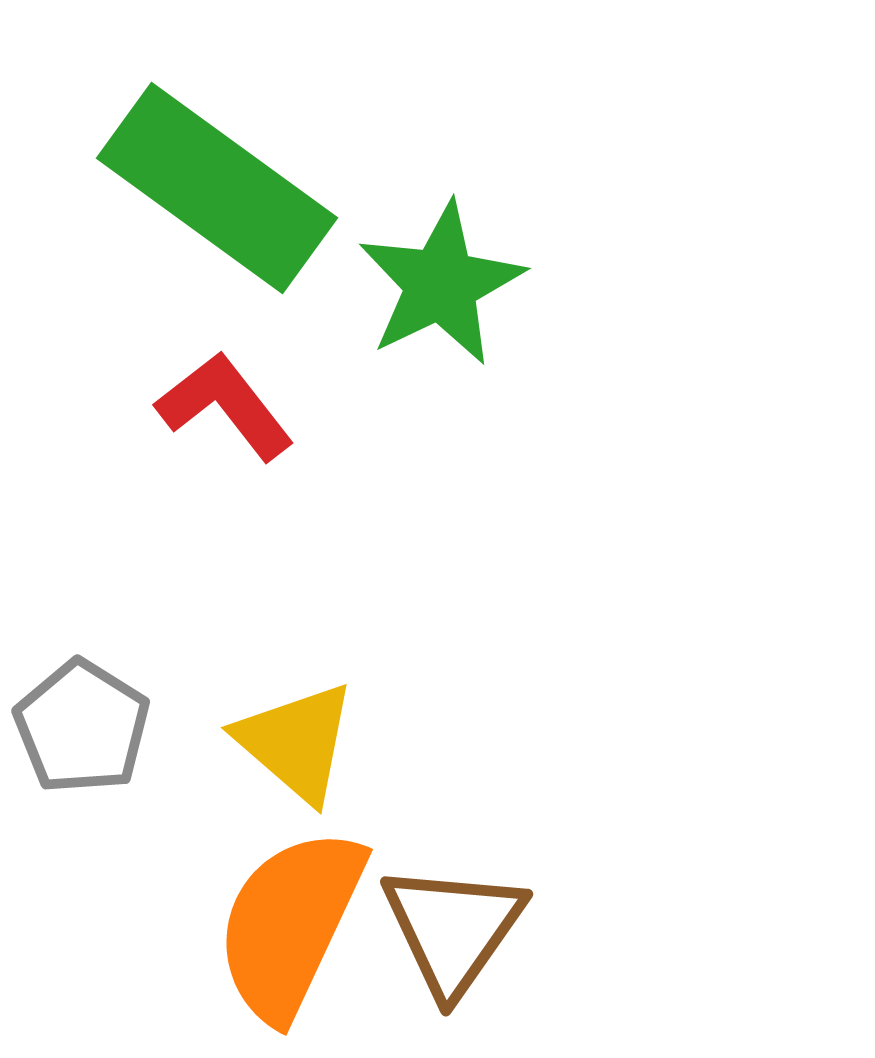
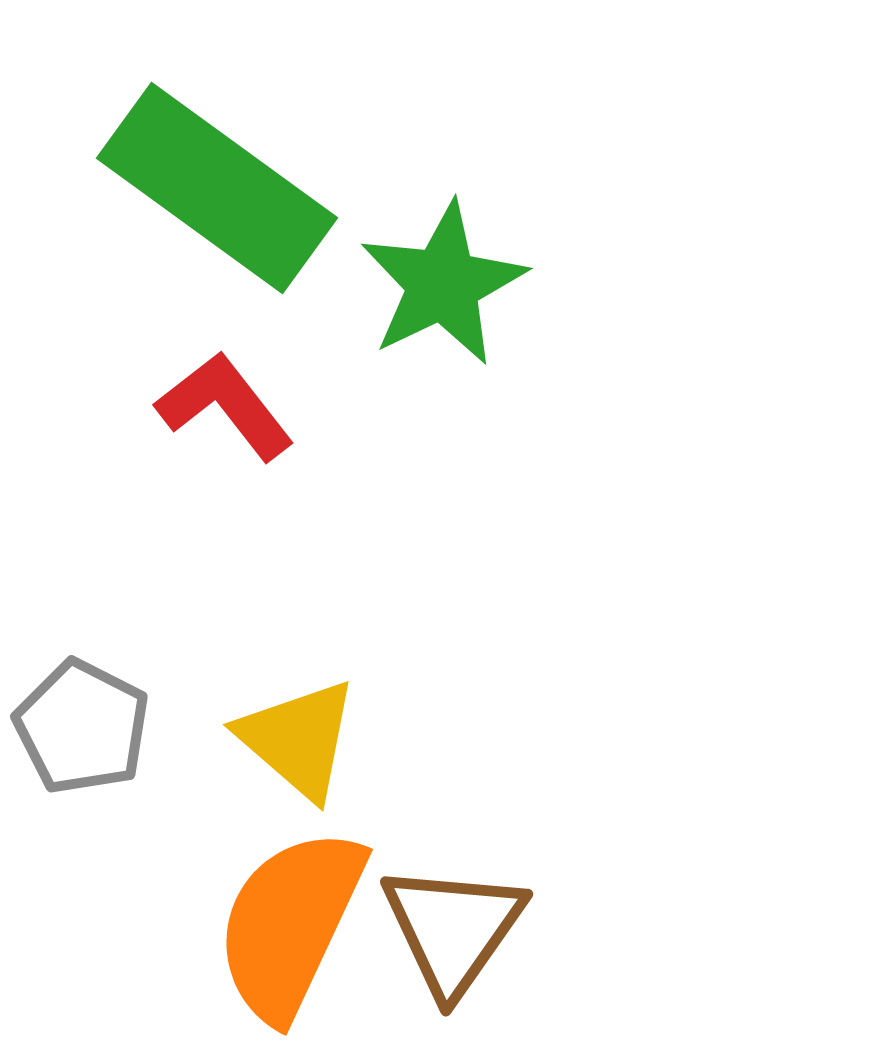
green star: moved 2 px right
gray pentagon: rotated 5 degrees counterclockwise
yellow triangle: moved 2 px right, 3 px up
